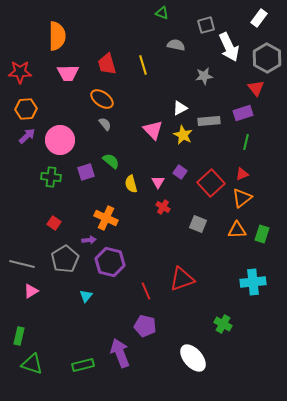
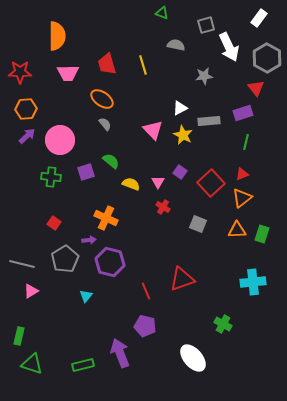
yellow semicircle at (131, 184): rotated 126 degrees clockwise
